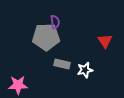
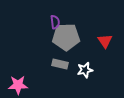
gray pentagon: moved 20 px right
gray rectangle: moved 2 px left
